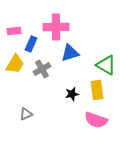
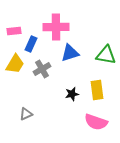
green triangle: moved 10 px up; rotated 20 degrees counterclockwise
pink semicircle: moved 2 px down
